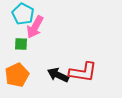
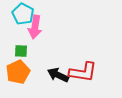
pink arrow: rotated 20 degrees counterclockwise
green square: moved 7 px down
orange pentagon: moved 1 px right, 3 px up
